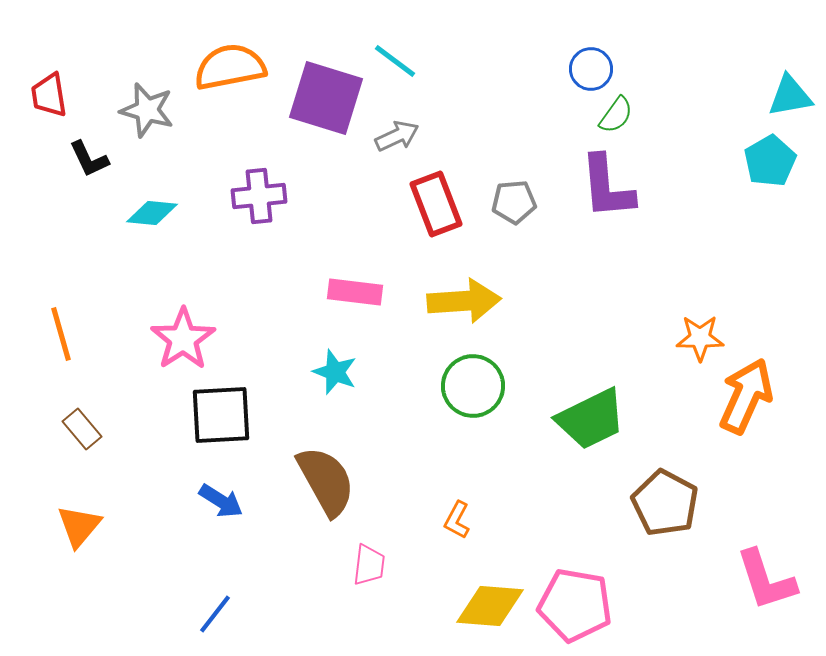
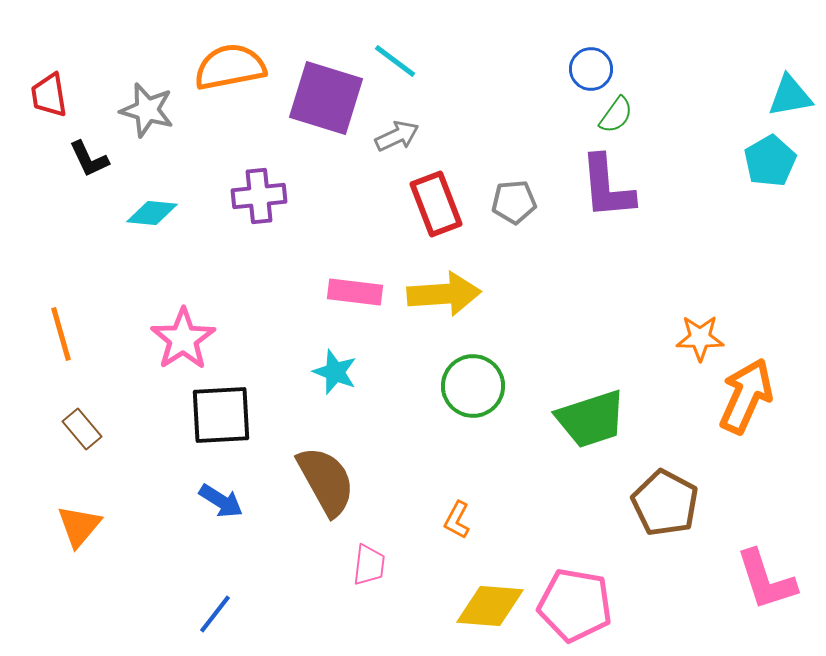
yellow arrow: moved 20 px left, 7 px up
green trapezoid: rotated 8 degrees clockwise
